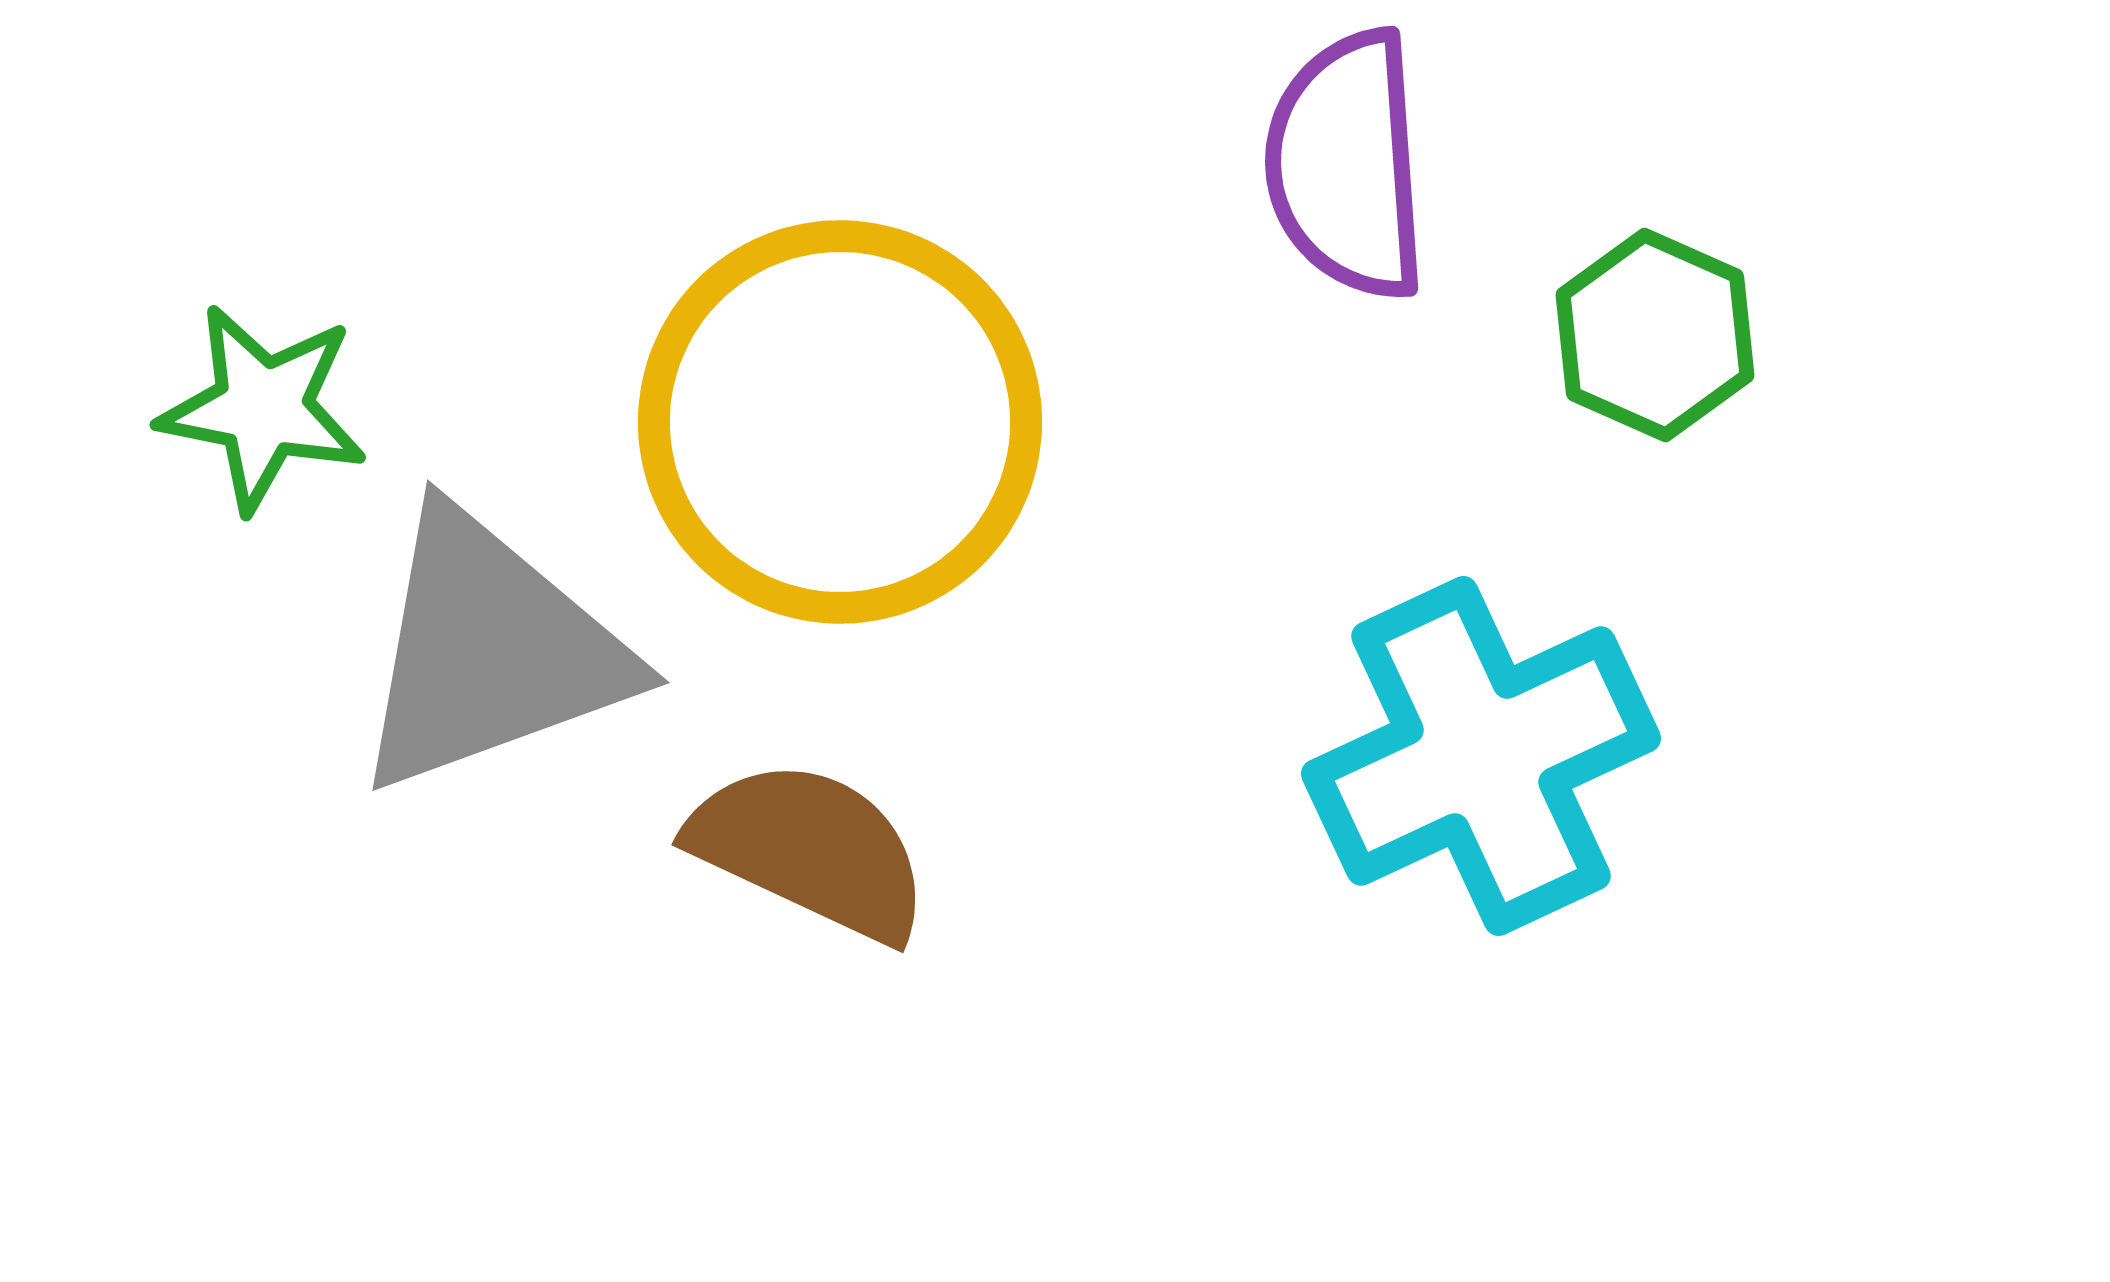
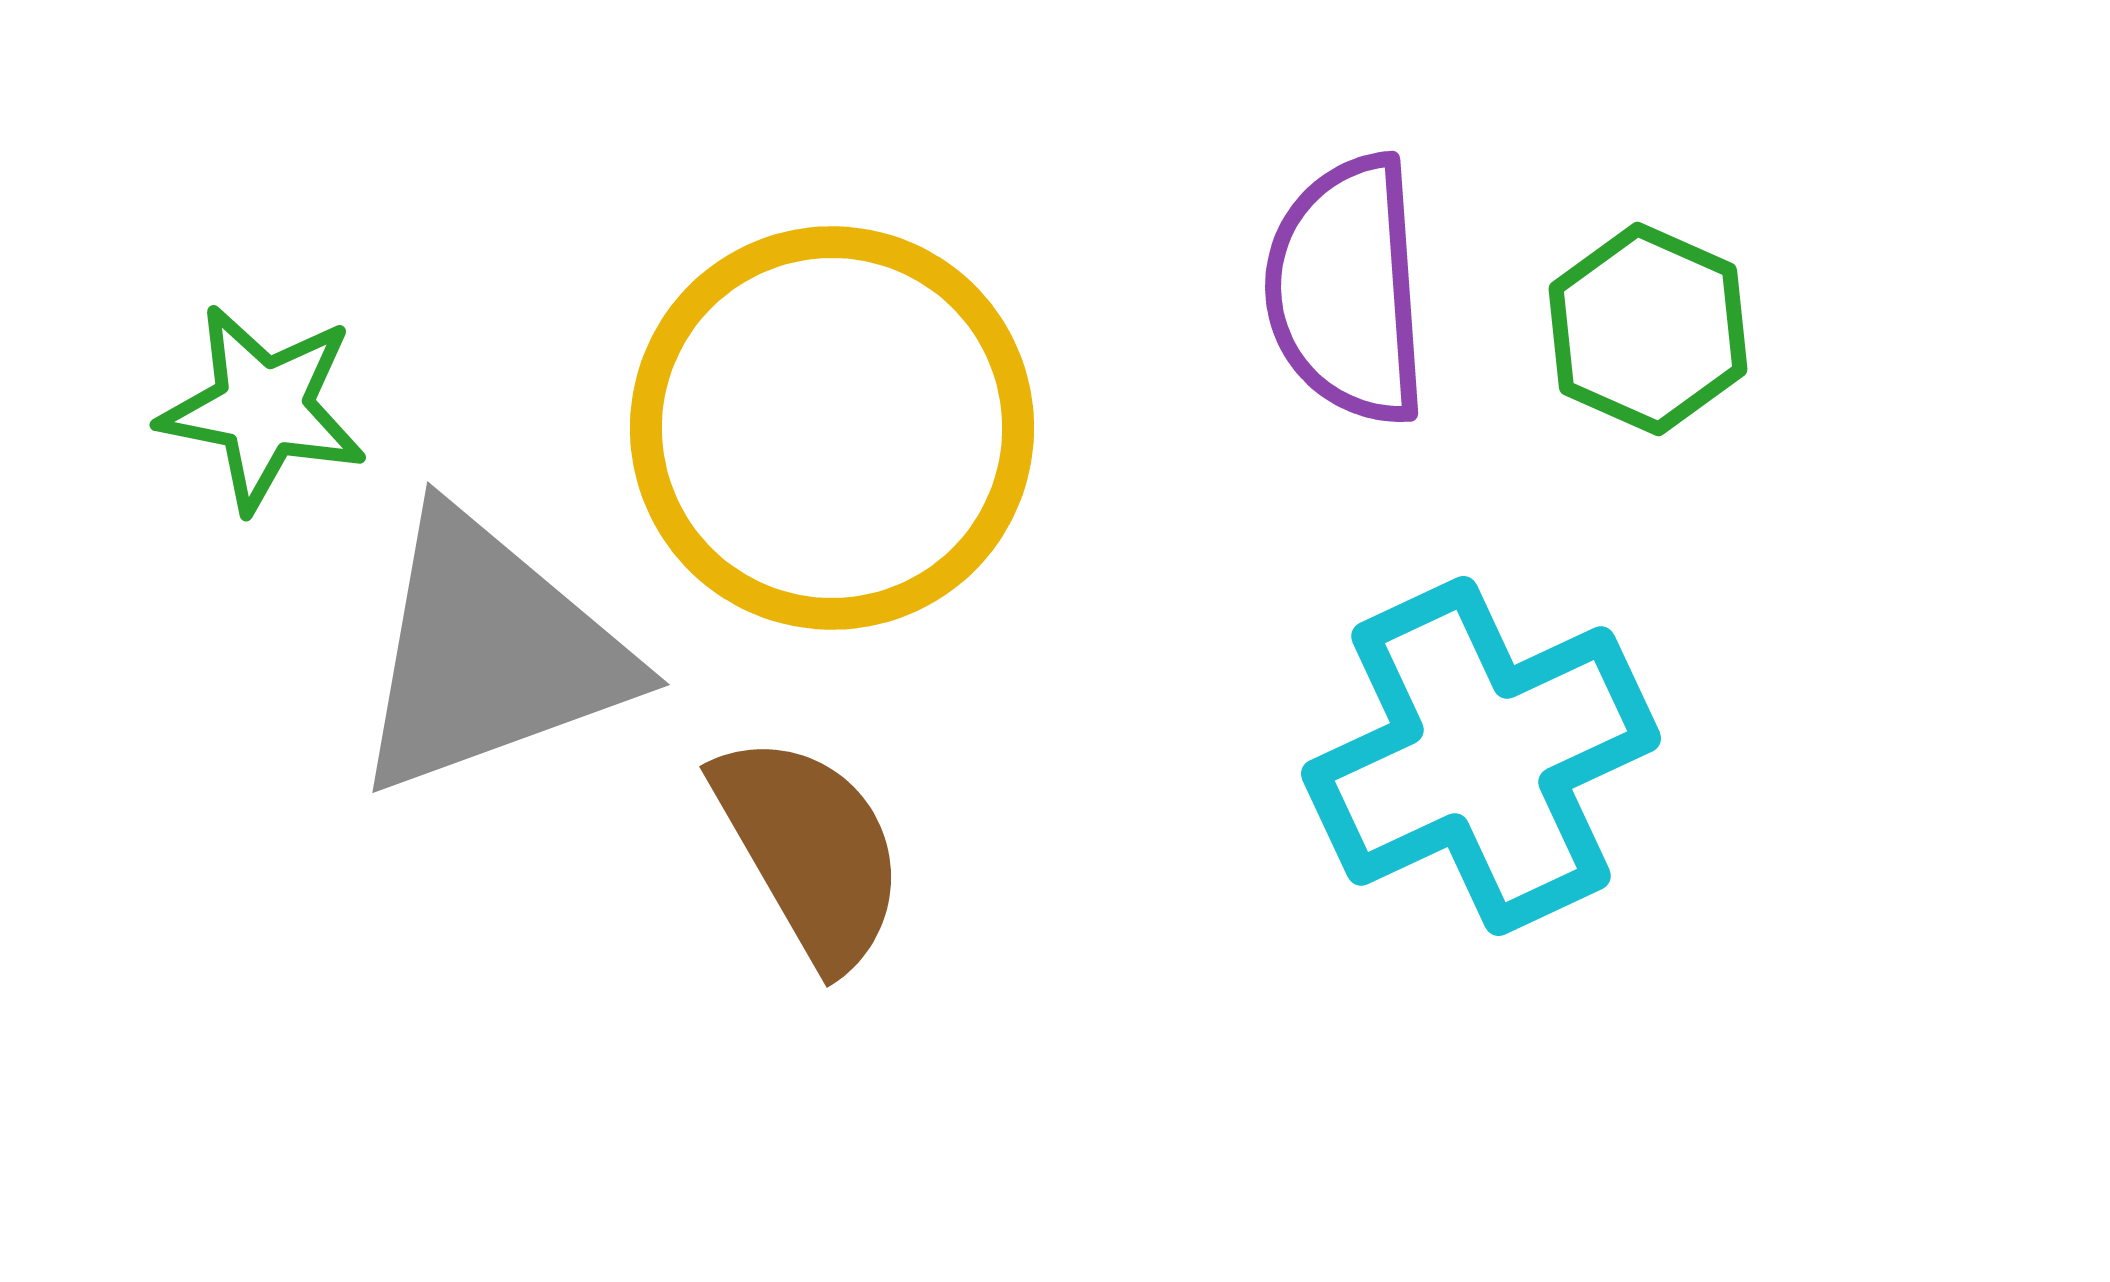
purple semicircle: moved 125 px down
green hexagon: moved 7 px left, 6 px up
yellow circle: moved 8 px left, 6 px down
gray triangle: moved 2 px down
brown semicircle: rotated 35 degrees clockwise
